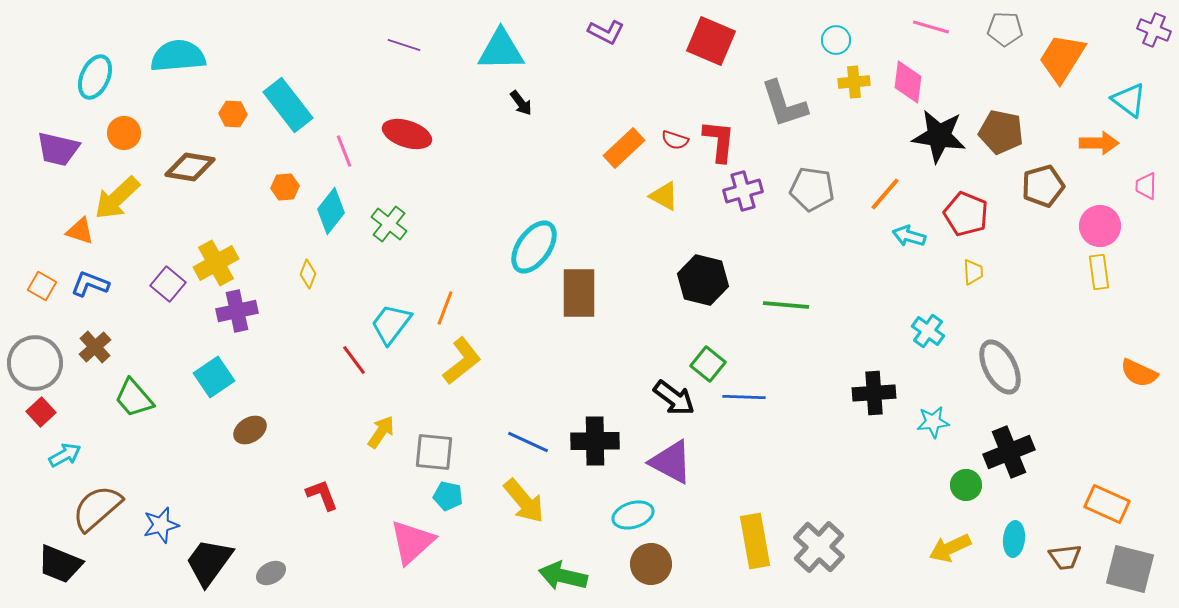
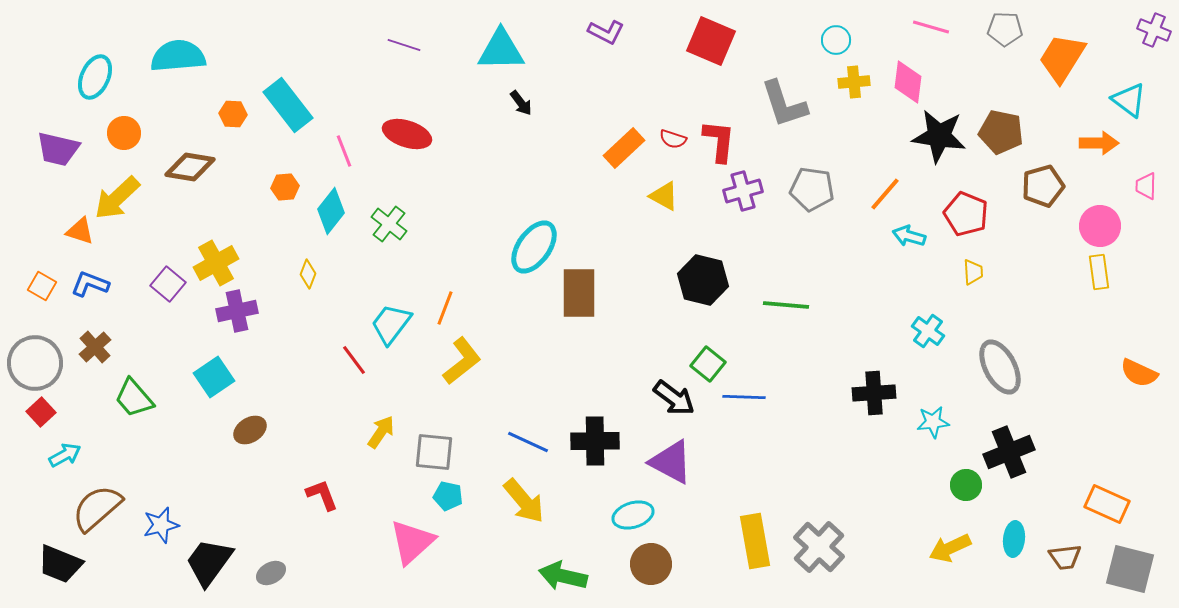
red semicircle at (675, 140): moved 2 px left, 1 px up
